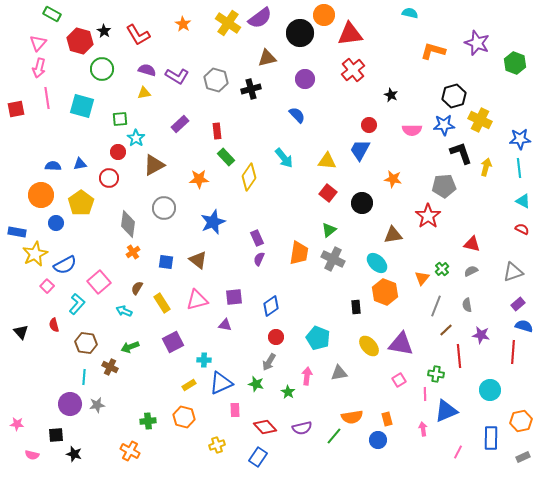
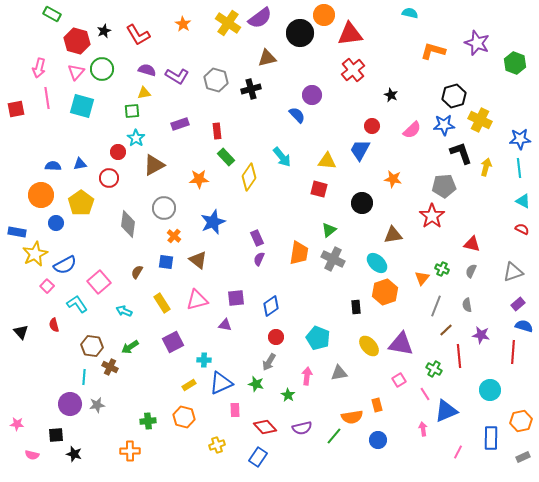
black star at (104, 31): rotated 16 degrees clockwise
red hexagon at (80, 41): moved 3 px left
pink triangle at (38, 43): moved 38 px right, 29 px down
purple circle at (305, 79): moved 7 px right, 16 px down
green square at (120, 119): moved 12 px right, 8 px up
purple rectangle at (180, 124): rotated 24 degrees clockwise
red circle at (369, 125): moved 3 px right, 1 px down
pink semicircle at (412, 130): rotated 42 degrees counterclockwise
cyan arrow at (284, 158): moved 2 px left, 1 px up
red square at (328, 193): moved 9 px left, 4 px up; rotated 24 degrees counterclockwise
red star at (428, 216): moved 4 px right
orange cross at (133, 252): moved 41 px right, 16 px up; rotated 16 degrees counterclockwise
green cross at (442, 269): rotated 24 degrees counterclockwise
gray semicircle at (471, 271): rotated 40 degrees counterclockwise
brown semicircle at (137, 288): moved 16 px up
orange hexagon at (385, 292): rotated 20 degrees clockwise
purple square at (234, 297): moved 2 px right, 1 px down
cyan L-shape at (77, 304): rotated 75 degrees counterclockwise
brown hexagon at (86, 343): moved 6 px right, 3 px down
green arrow at (130, 347): rotated 12 degrees counterclockwise
green cross at (436, 374): moved 2 px left, 5 px up; rotated 21 degrees clockwise
green star at (288, 392): moved 3 px down
pink line at (425, 394): rotated 32 degrees counterclockwise
orange rectangle at (387, 419): moved 10 px left, 14 px up
orange cross at (130, 451): rotated 30 degrees counterclockwise
